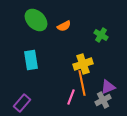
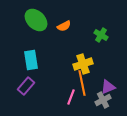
purple rectangle: moved 4 px right, 17 px up
